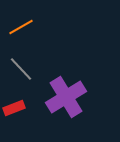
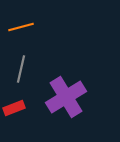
orange line: rotated 15 degrees clockwise
gray line: rotated 56 degrees clockwise
